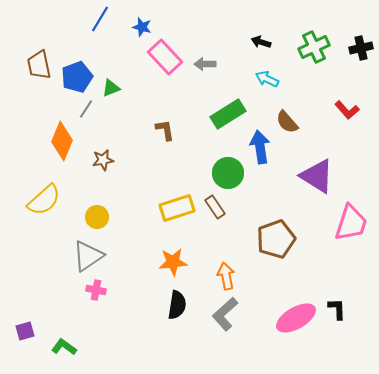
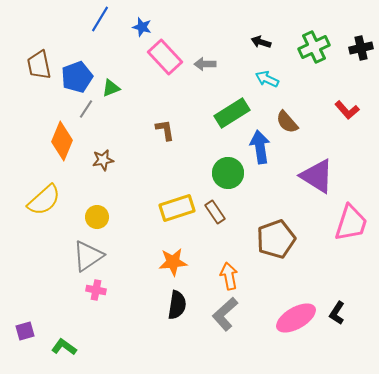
green rectangle: moved 4 px right, 1 px up
brown rectangle: moved 5 px down
orange arrow: moved 3 px right
black L-shape: moved 4 px down; rotated 145 degrees counterclockwise
